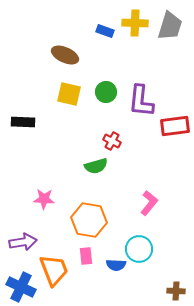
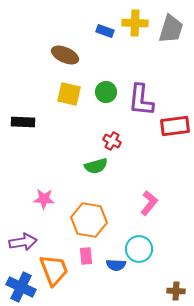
gray trapezoid: moved 1 px right, 3 px down
purple L-shape: moved 1 px up
